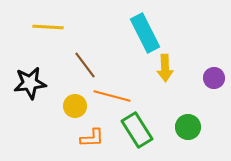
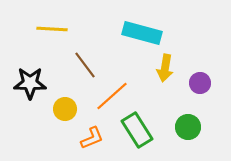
yellow line: moved 4 px right, 2 px down
cyan rectangle: moved 3 px left; rotated 48 degrees counterclockwise
yellow arrow: rotated 12 degrees clockwise
purple circle: moved 14 px left, 5 px down
black star: rotated 8 degrees clockwise
orange line: rotated 57 degrees counterclockwise
yellow circle: moved 10 px left, 3 px down
orange L-shape: rotated 20 degrees counterclockwise
